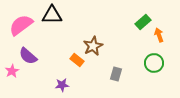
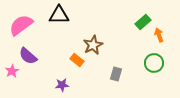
black triangle: moved 7 px right
brown star: moved 1 px up
